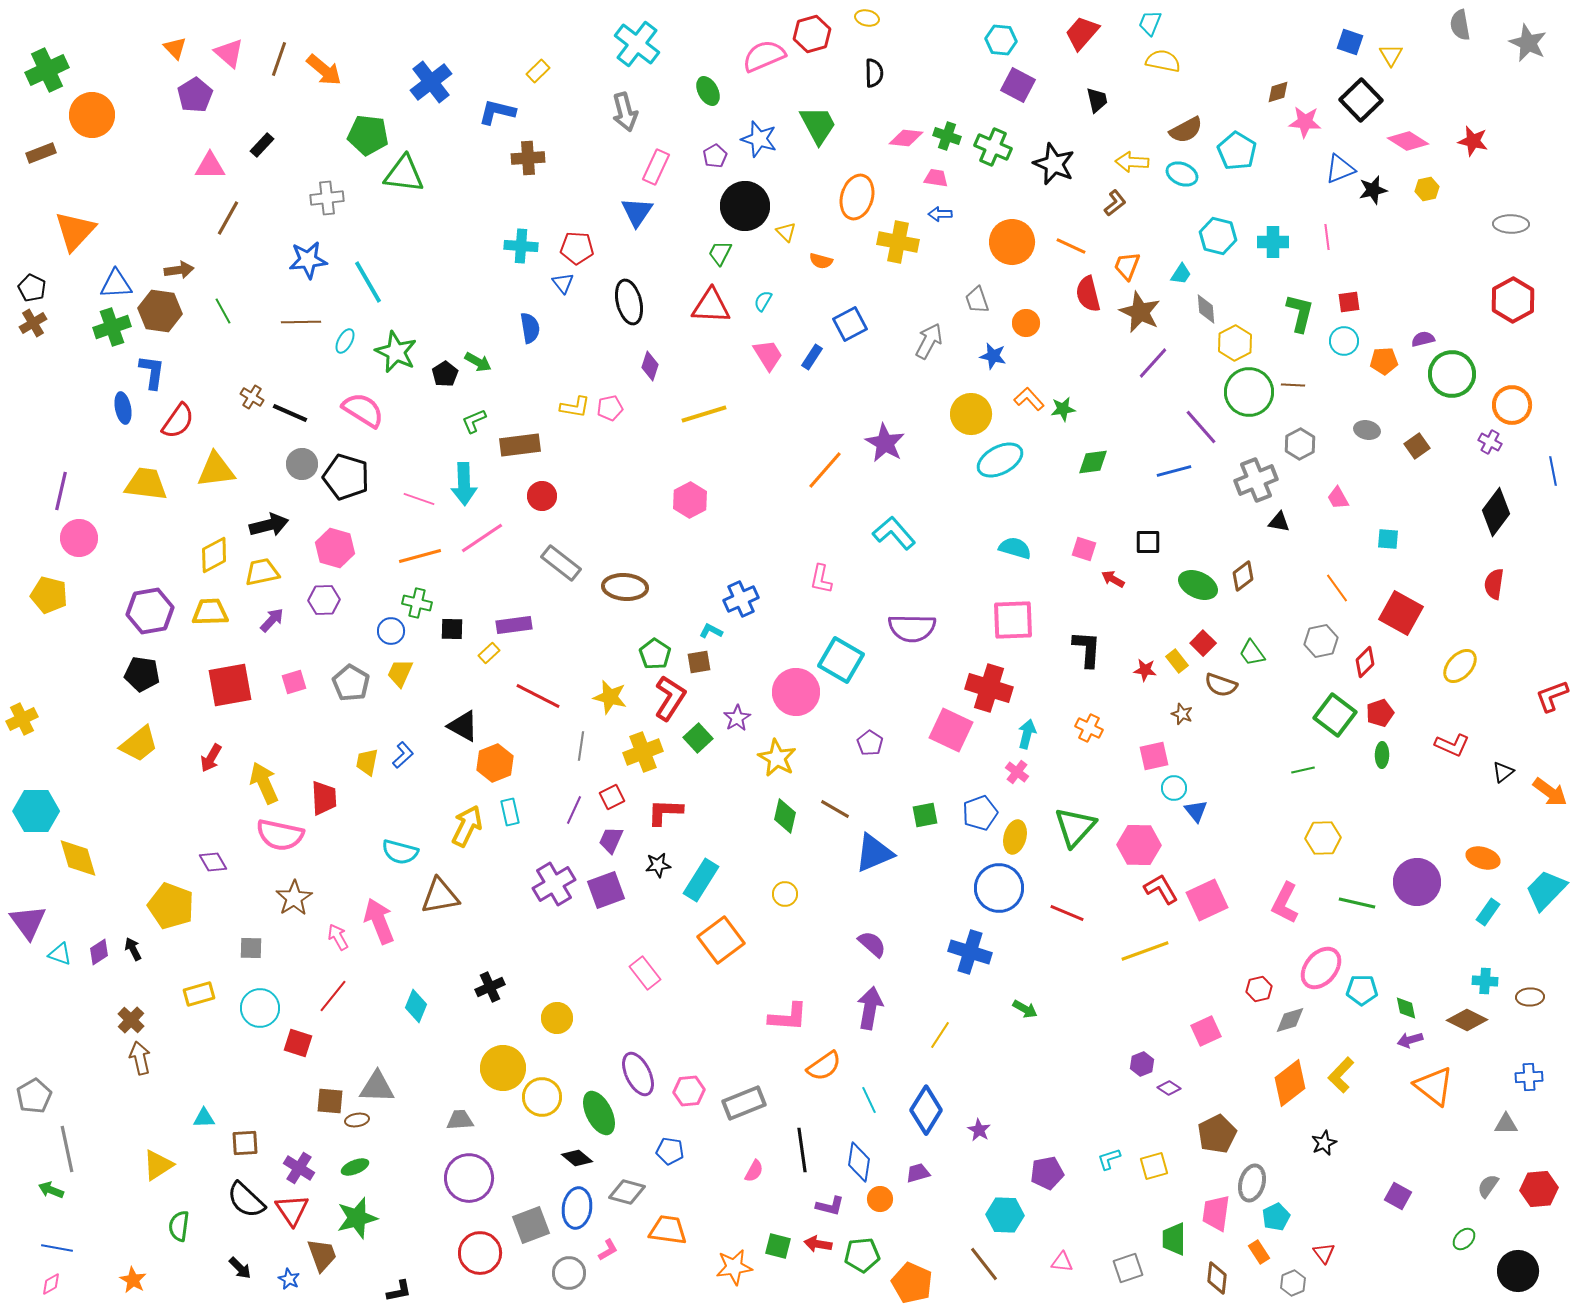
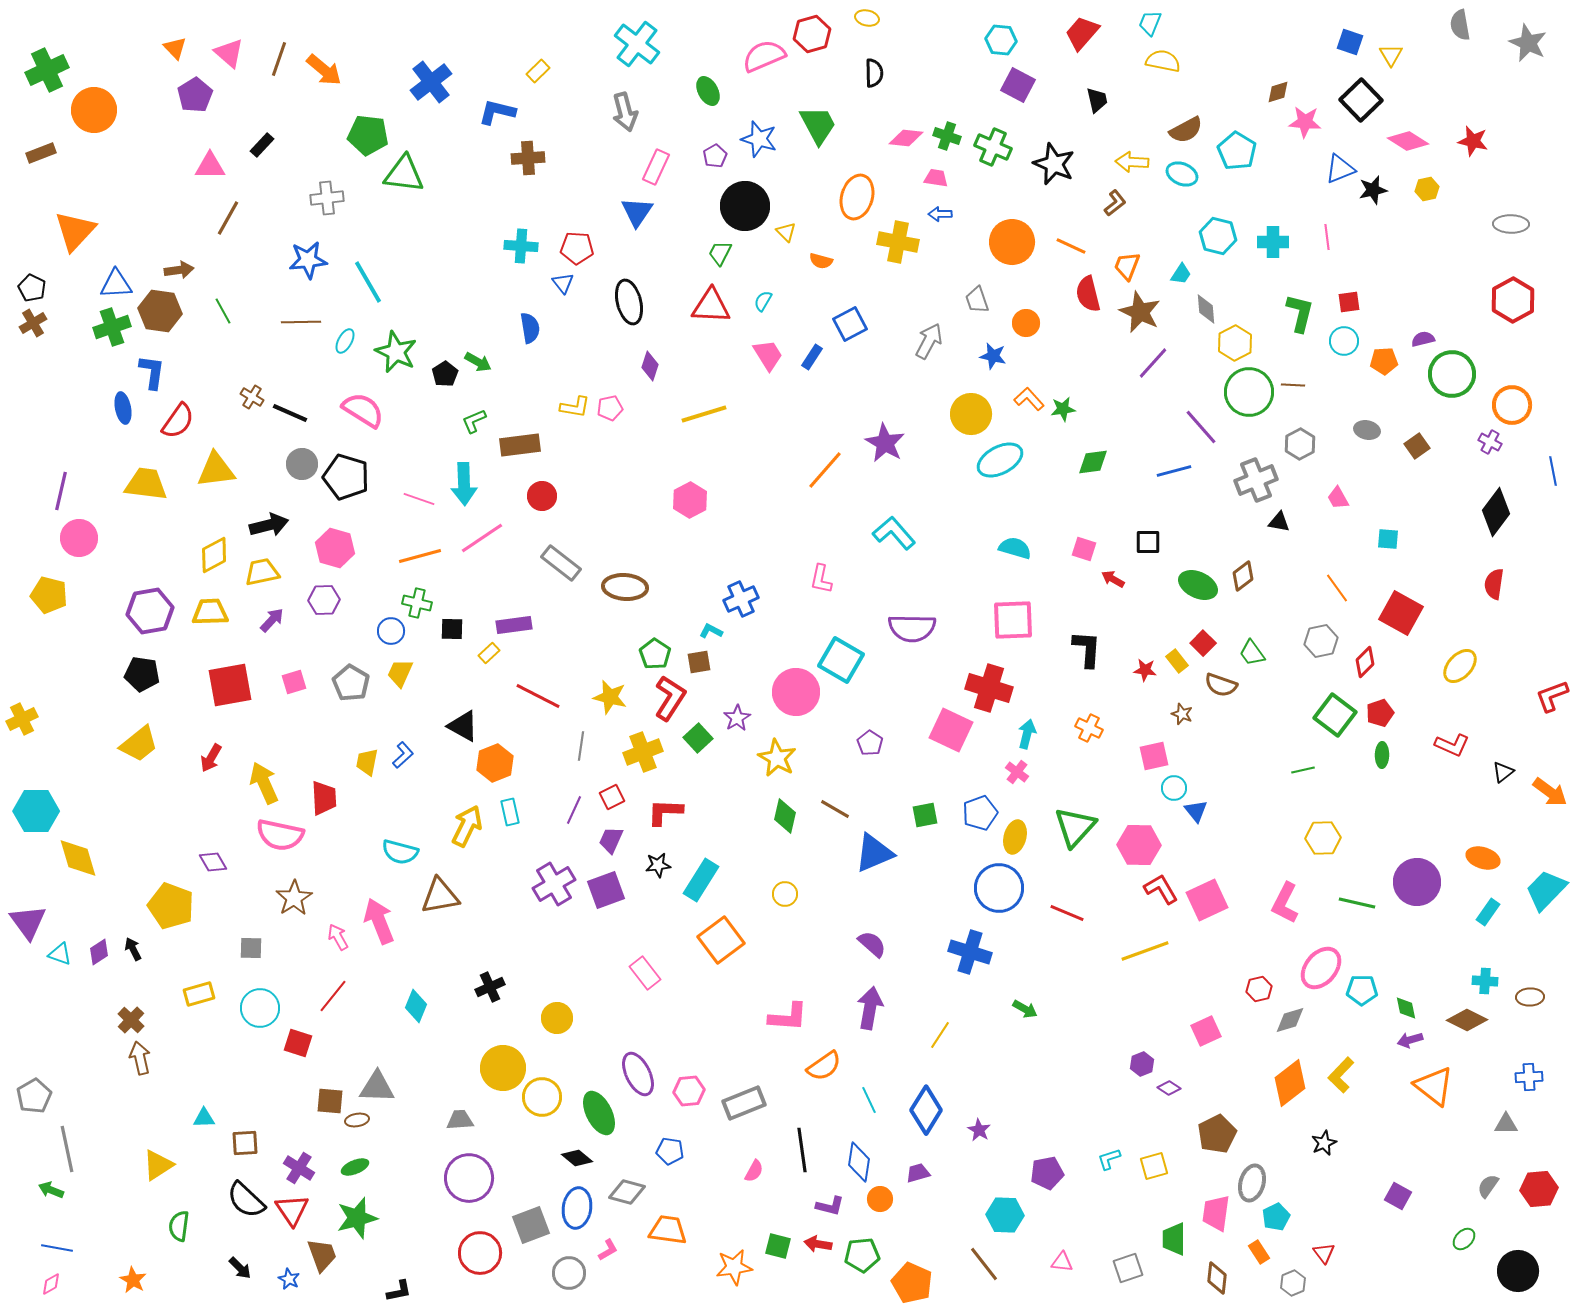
orange circle at (92, 115): moved 2 px right, 5 px up
